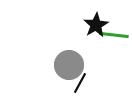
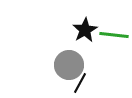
black star: moved 11 px left, 5 px down
